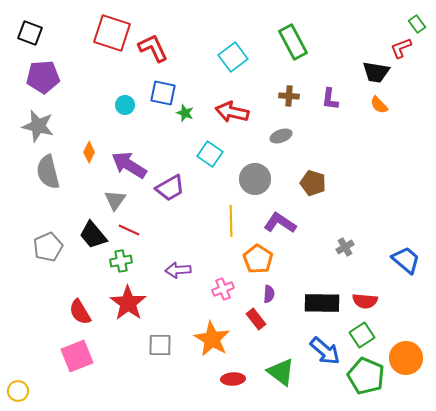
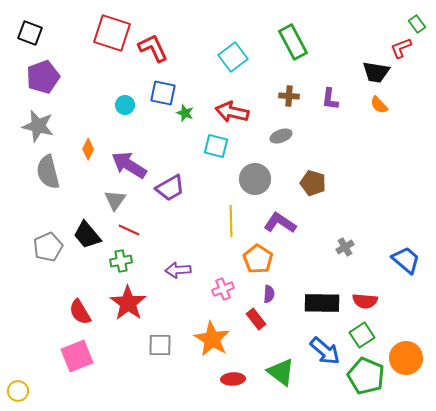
purple pentagon at (43, 77): rotated 16 degrees counterclockwise
orange diamond at (89, 152): moved 1 px left, 3 px up
cyan square at (210, 154): moved 6 px right, 8 px up; rotated 20 degrees counterclockwise
black trapezoid at (93, 235): moved 6 px left
